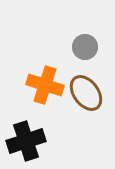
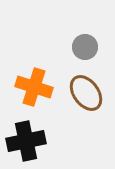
orange cross: moved 11 px left, 2 px down
black cross: rotated 6 degrees clockwise
